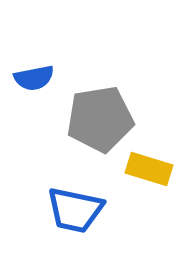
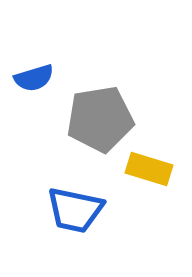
blue semicircle: rotated 6 degrees counterclockwise
